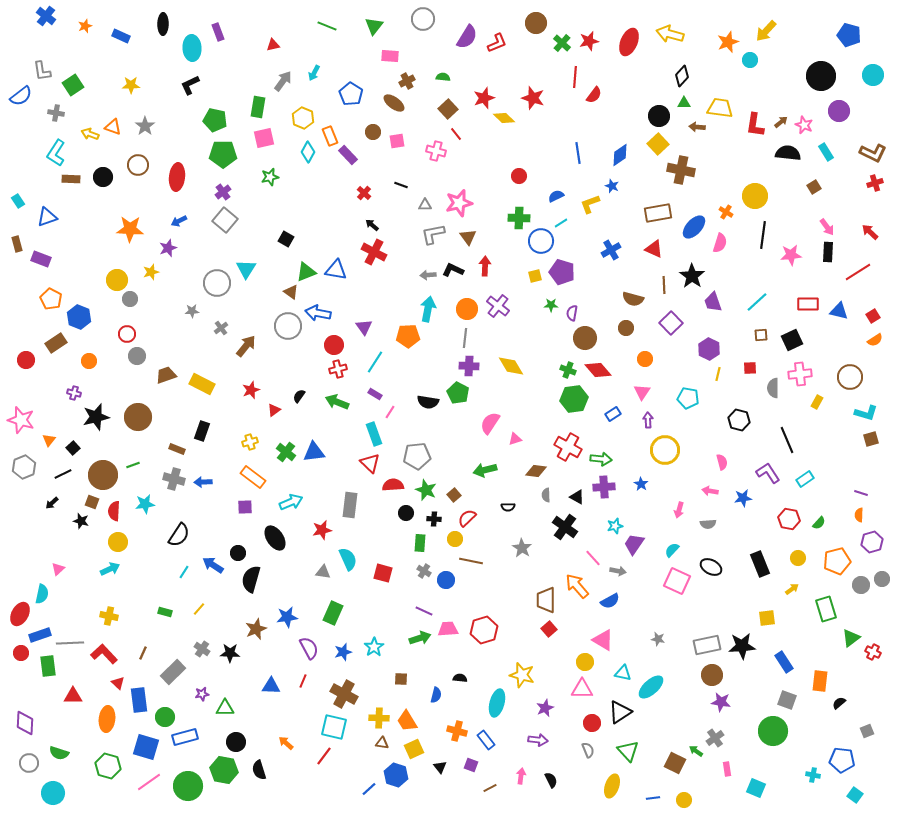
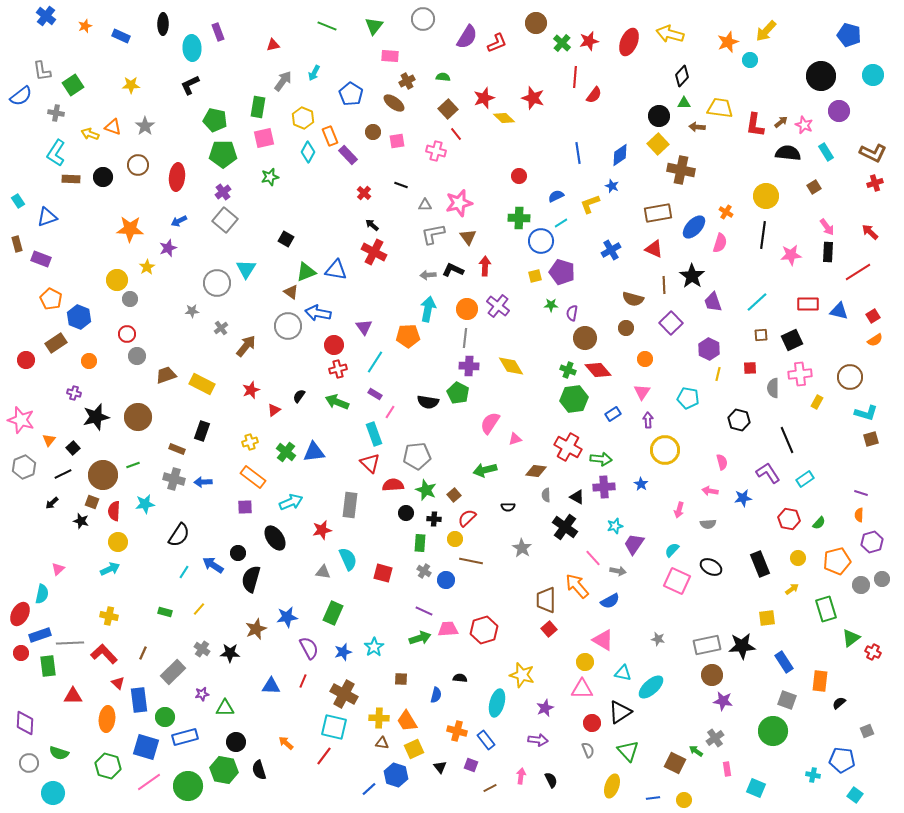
yellow circle at (755, 196): moved 11 px right
yellow star at (151, 272): moved 4 px left, 5 px up; rotated 14 degrees counterclockwise
purple star at (721, 702): moved 2 px right, 1 px up
